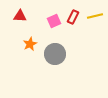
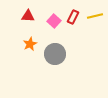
red triangle: moved 8 px right
pink square: rotated 24 degrees counterclockwise
